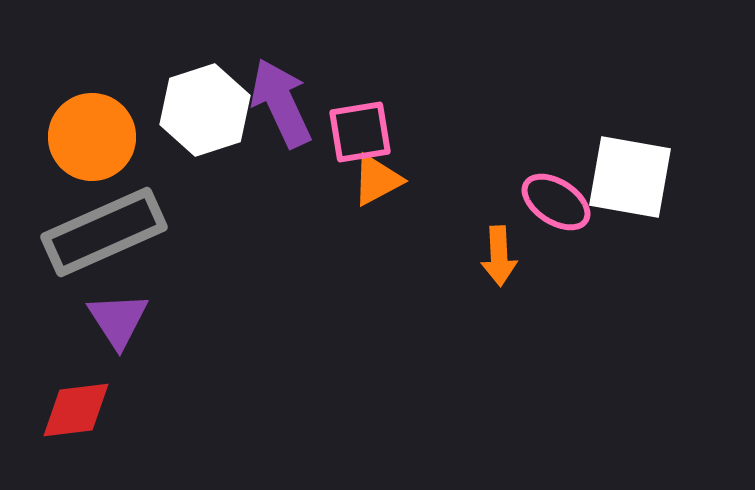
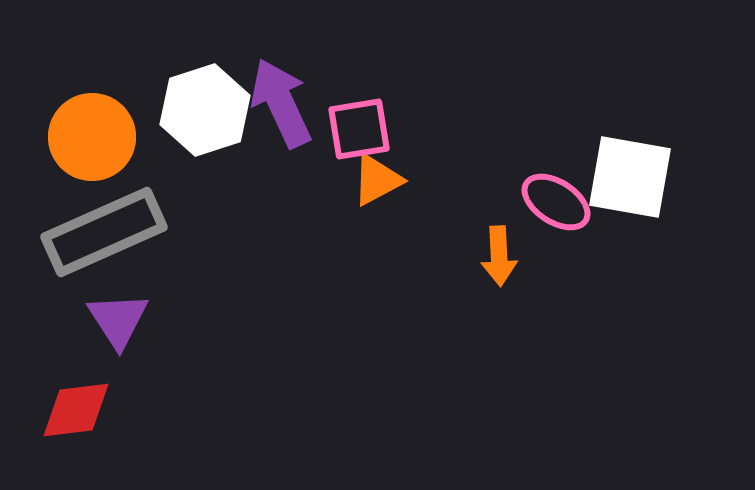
pink square: moved 1 px left, 3 px up
